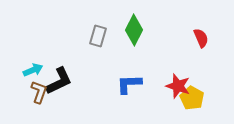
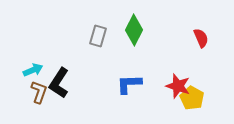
black L-shape: moved 2 px down; rotated 148 degrees clockwise
